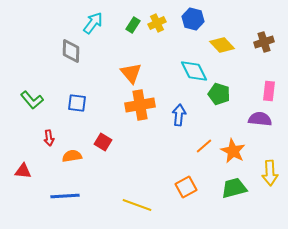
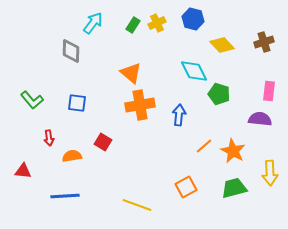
orange triangle: rotated 10 degrees counterclockwise
